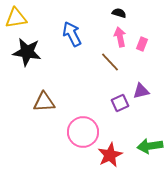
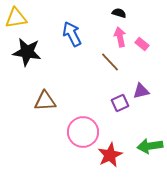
pink rectangle: rotated 72 degrees counterclockwise
brown triangle: moved 1 px right, 1 px up
